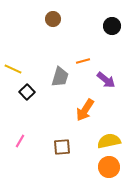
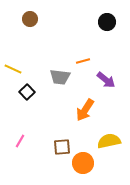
brown circle: moved 23 px left
black circle: moved 5 px left, 4 px up
gray trapezoid: rotated 80 degrees clockwise
orange circle: moved 26 px left, 4 px up
